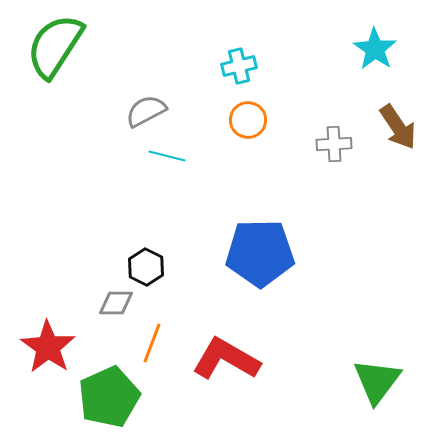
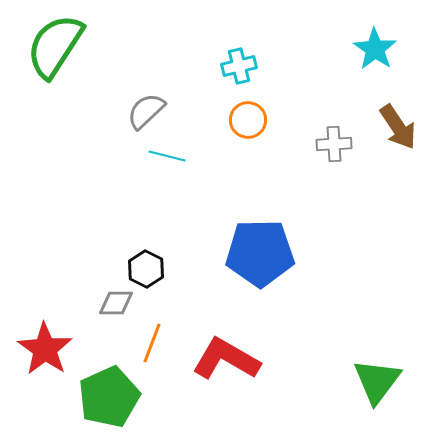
gray semicircle: rotated 15 degrees counterclockwise
black hexagon: moved 2 px down
red star: moved 3 px left, 2 px down
